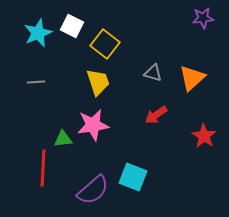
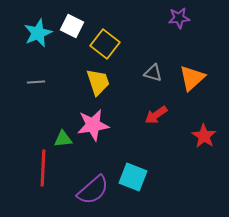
purple star: moved 24 px left
